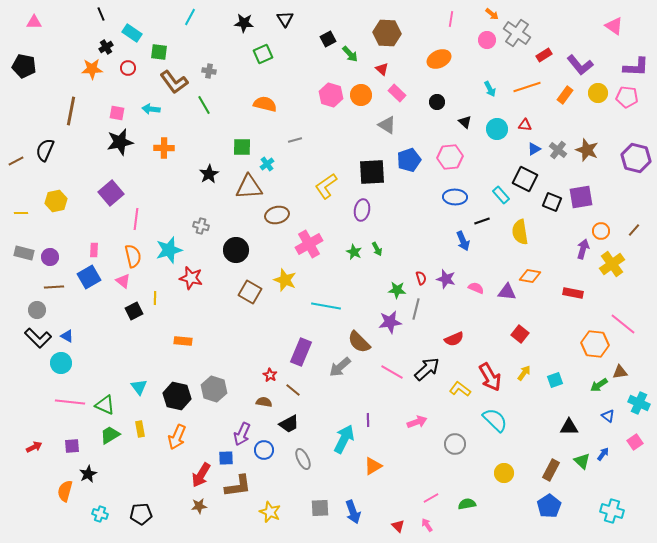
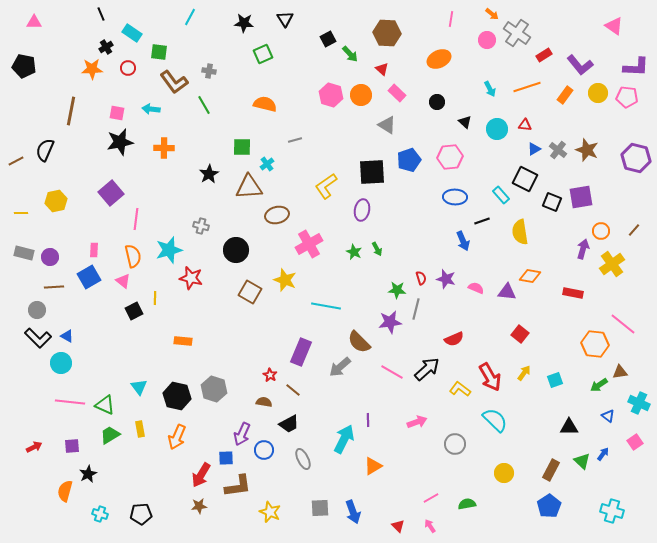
pink arrow at (427, 525): moved 3 px right, 1 px down
